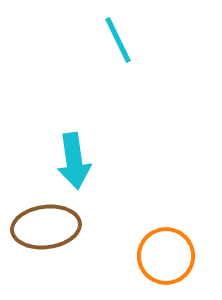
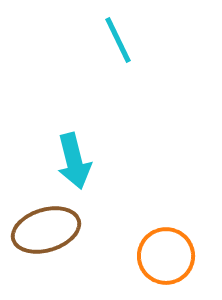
cyan arrow: rotated 6 degrees counterclockwise
brown ellipse: moved 3 px down; rotated 10 degrees counterclockwise
